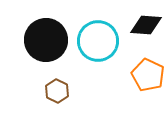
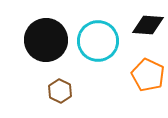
black diamond: moved 2 px right
brown hexagon: moved 3 px right
